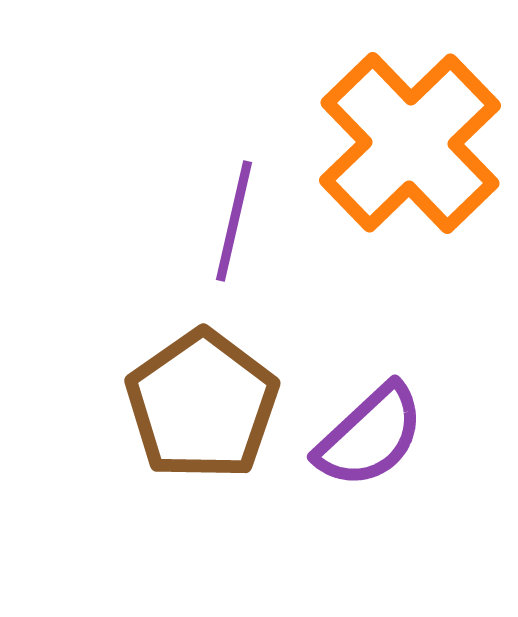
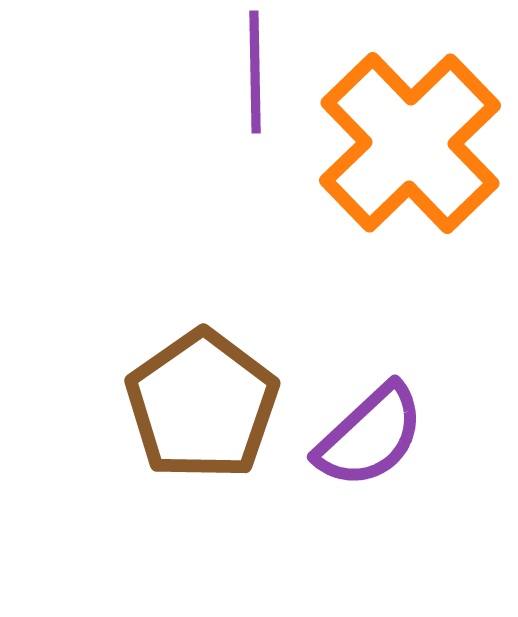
purple line: moved 21 px right, 149 px up; rotated 14 degrees counterclockwise
